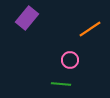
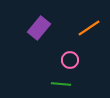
purple rectangle: moved 12 px right, 10 px down
orange line: moved 1 px left, 1 px up
